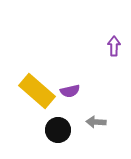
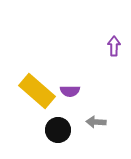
purple semicircle: rotated 12 degrees clockwise
